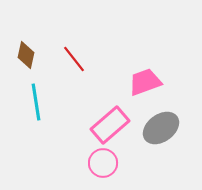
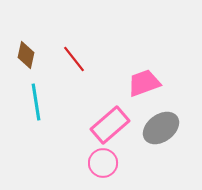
pink trapezoid: moved 1 px left, 1 px down
